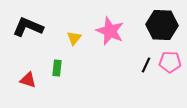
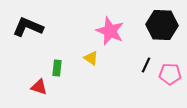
yellow triangle: moved 17 px right, 20 px down; rotated 35 degrees counterclockwise
pink pentagon: moved 12 px down
red triangle: moved 11 px right, 7 px down
